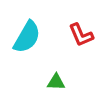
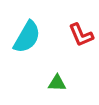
green triangle: moved 1 px right, 1 px down
